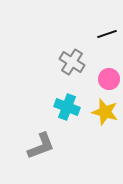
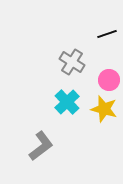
pink circle: moved 1 px down
cyan cross: moved 5 px up; rotated 25 degrees clockwise
yellow star: moved 1 px left, 3 px up
gray L-shape: rotated 16 degrees counterclockwise
